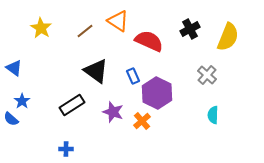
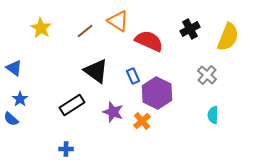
blue star: moved 2 px left, 2 px up
